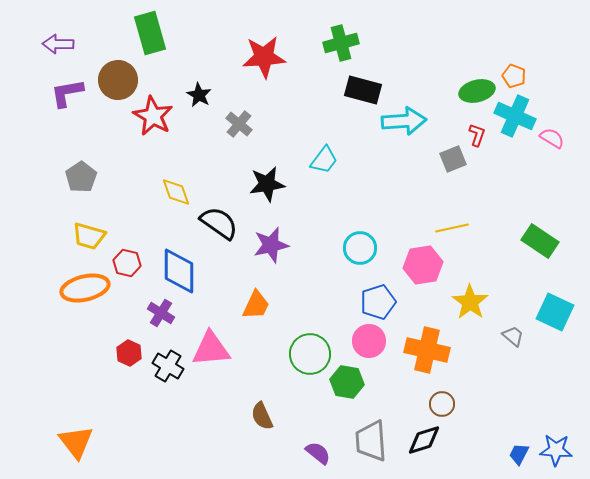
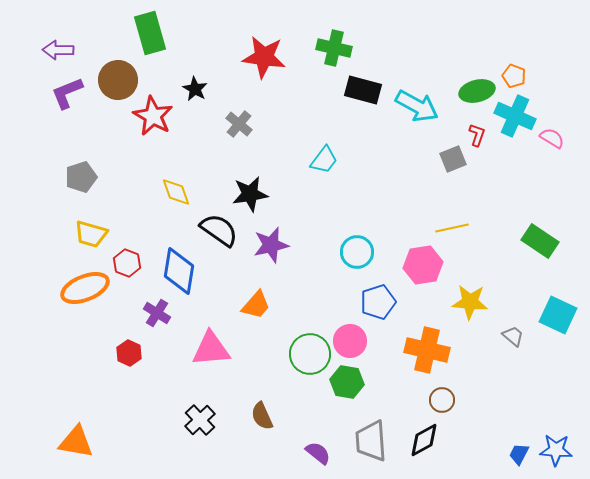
green cross at (341, 43): moved 7 px left, 5 px down; rotated 28 degrees clockwise
purple arrow at (58, 44): moved 6 px down
red star at (264, 57): rotated 12 degrees clockwise
purple L-shape at (67, 93): rotated 12 degrees counterclockwise
black star at (199, 95): moved 4 px left, 6 px up
cyan arrow at (404, 121): moved 13 px right, 15 px up; rotated 33 degrees clockwise
gray pentagon at (81, 177): rotated 16 degrees clockwise
black star at (267, 184): moved 17 px left, 10 px down
black semicircle at (219, 223): moved 7 px down
yellow trapezoid at (89, 236): moved 2 px right, 2 px up
cyan circle at (360, 248): moved 3 px left, 4 px down
red hexagon at (127, 263): rotated 8 degrees clockwise
blue diamond at (179, 271): rotated 9 degrees clockwise
orange ellipse at (85, 288): rotated 9 degrees counterclockwise
yellow star at (470, 302): rotated 30 degrees counterclockwise
orange trapezoid at (256, 305): rotated 16 degrees clockwise
cyan square at (555, 312): moved 3 px right, 3 px down
purple cross at (161, 313): moved 4 px left
pink circle at (369, 341): moved 19 px left
black cross at (168, 366): moved 32 px right, 54 px down; rotated 16 degrees clockwise
brown circle at (442, 404): moved 4 px up
black diamond at (424, 440): rotated 12 degrees counterclockwise
orange triangle at (76, 442): rotated 42 degrees counterclockwise
